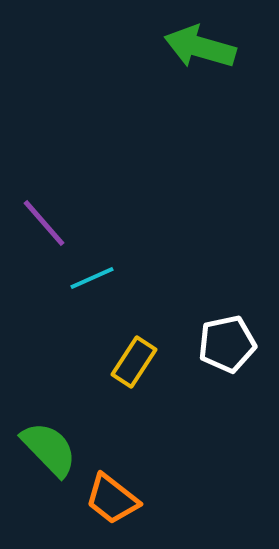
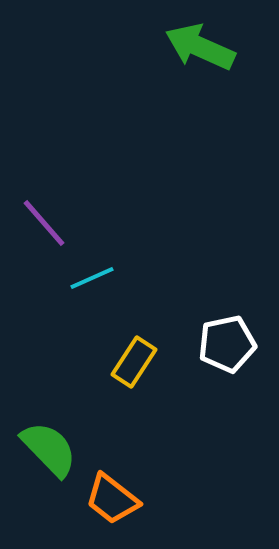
green arrow: rotated 8 degrees clockwise
